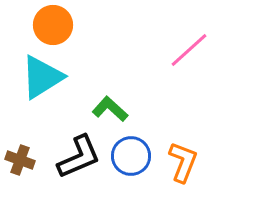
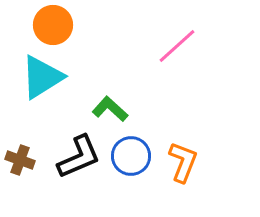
pink line: moved 12 px left, 4 px up
